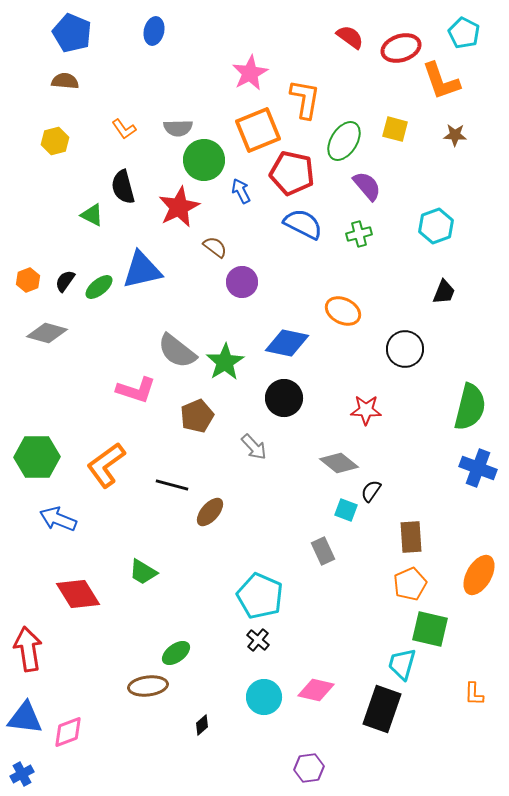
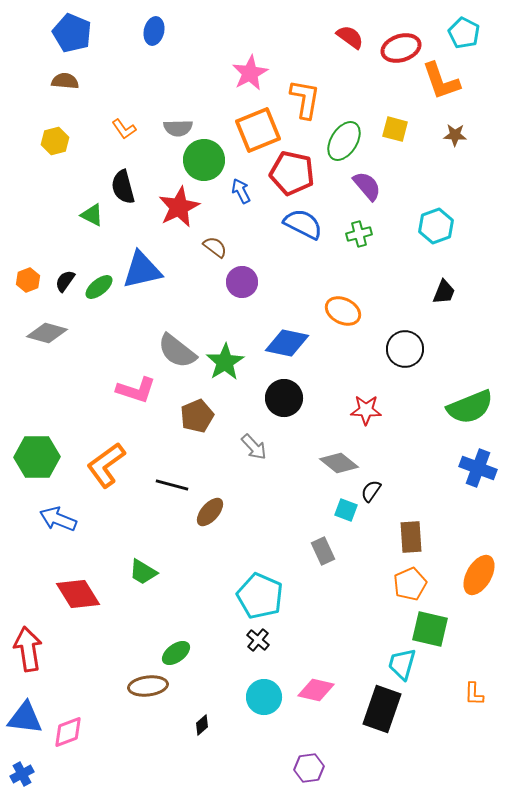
green semicircle at (470, 407): rotated 54 degrees clockwise
